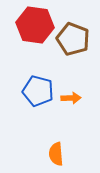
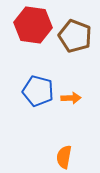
red hexagon: moved 2 px left
brown pentagon: moved 2 px right, 3 px up
orange semicircle: moved 8 px right, 3 px down; rotated 15 degrees clockwise
